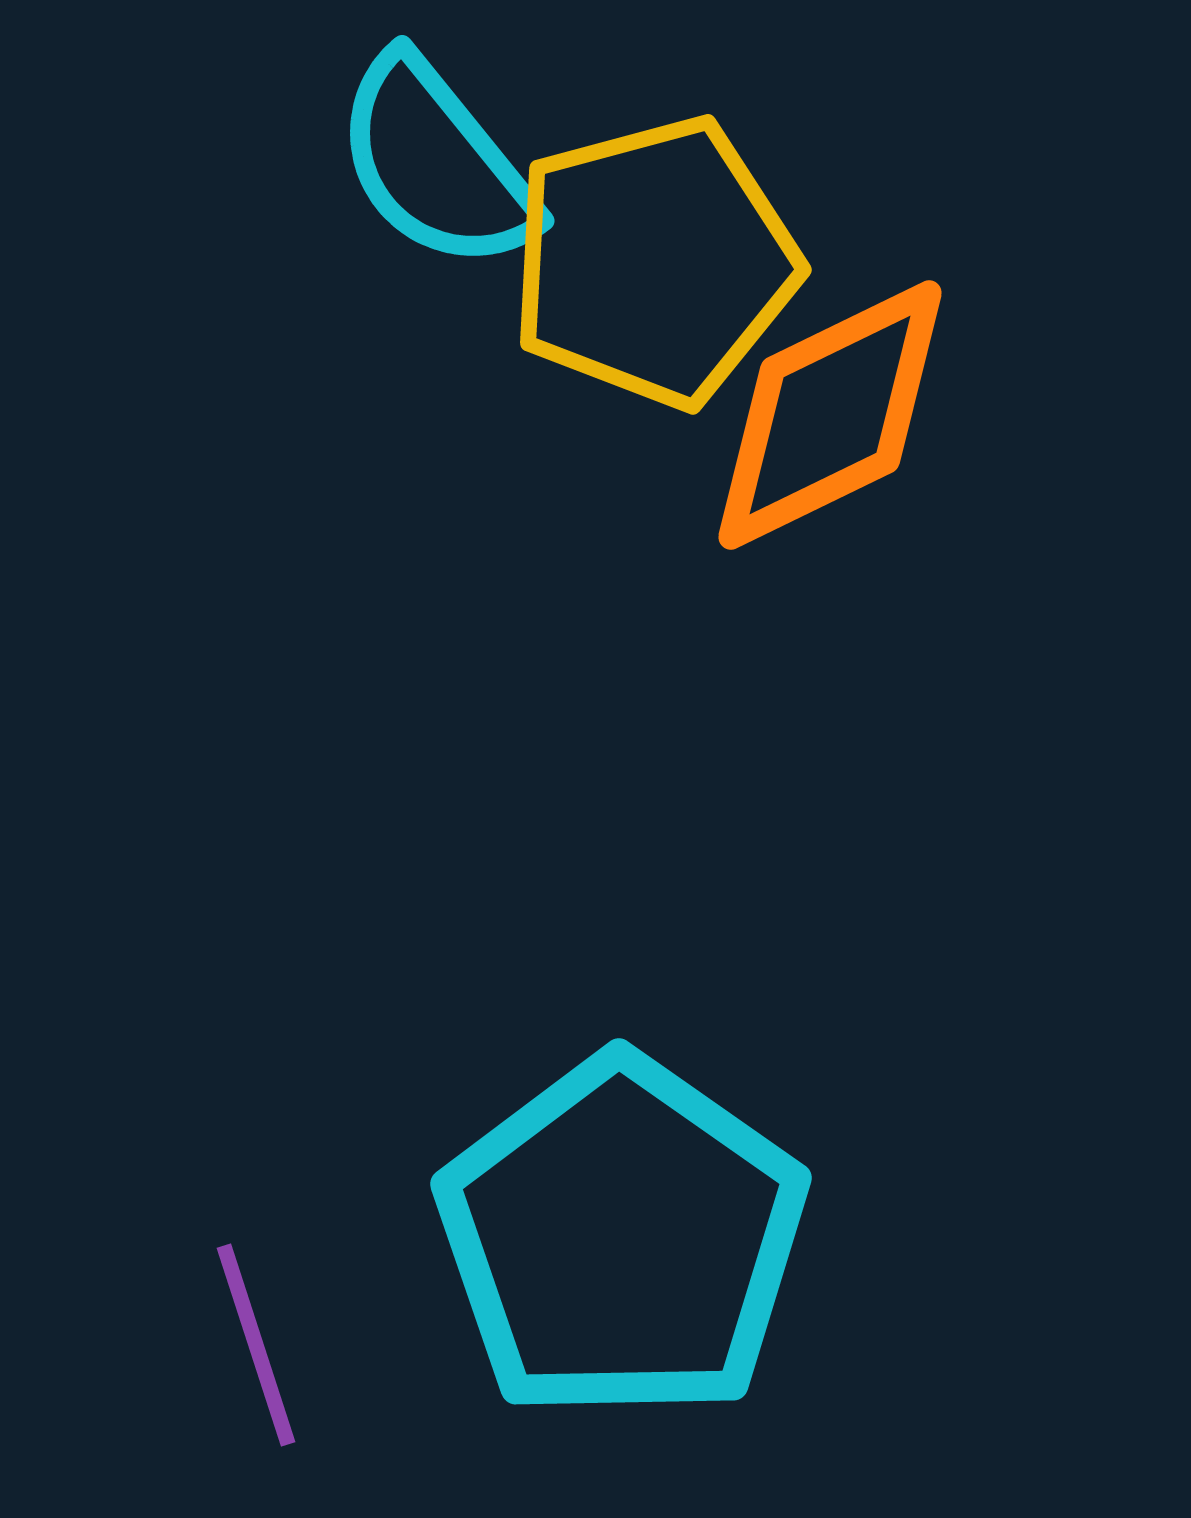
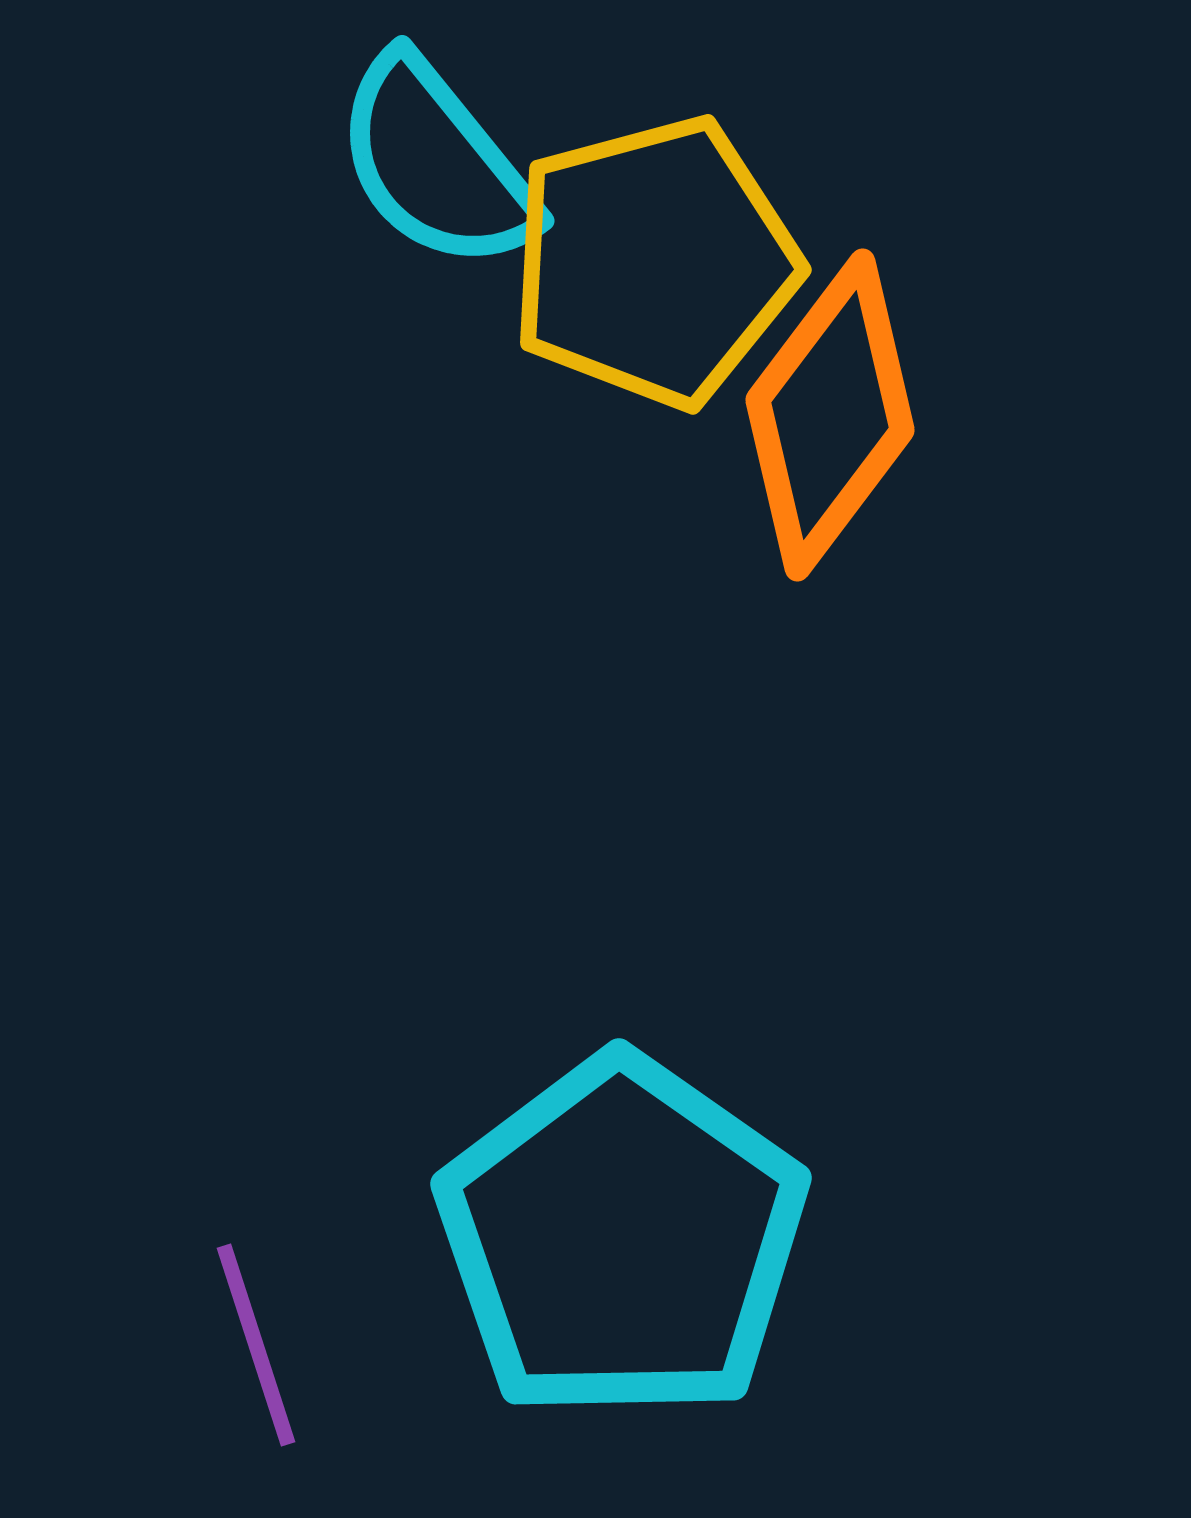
orange diamond: rotated 27 degrees counterclockwise
